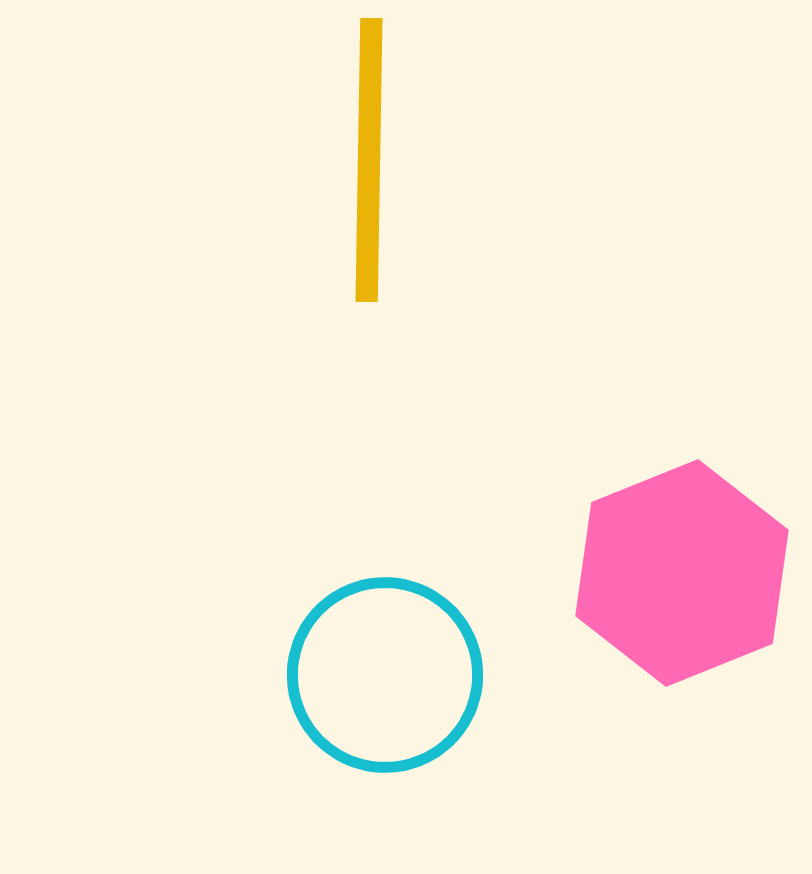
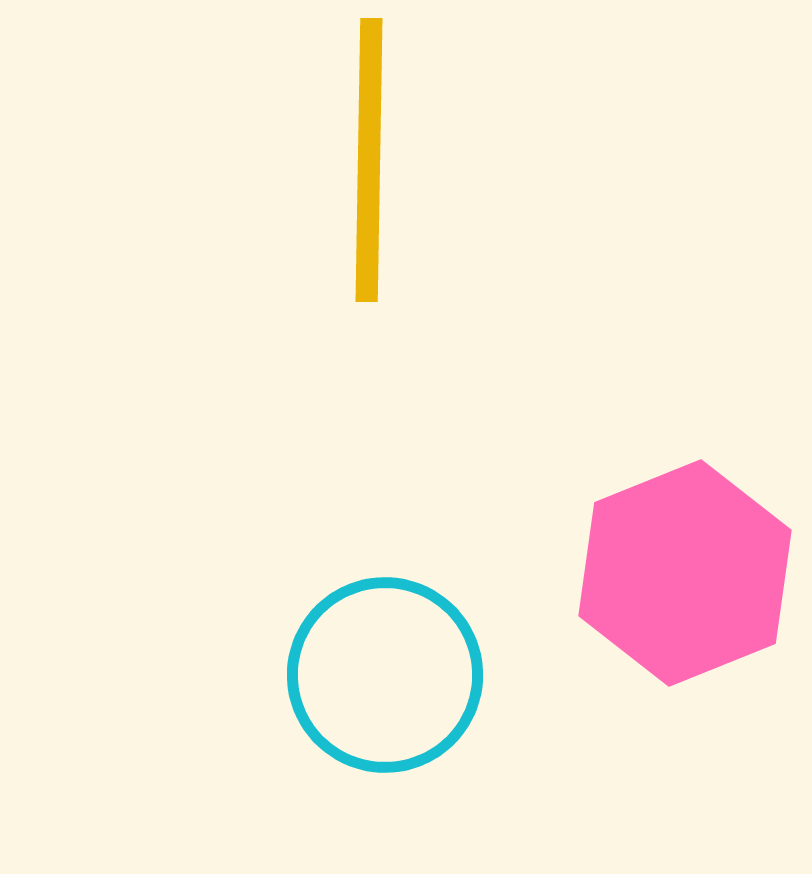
pink hexagon: moved 3 px right
